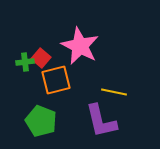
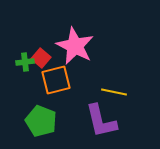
pink star: moved 5 px left
